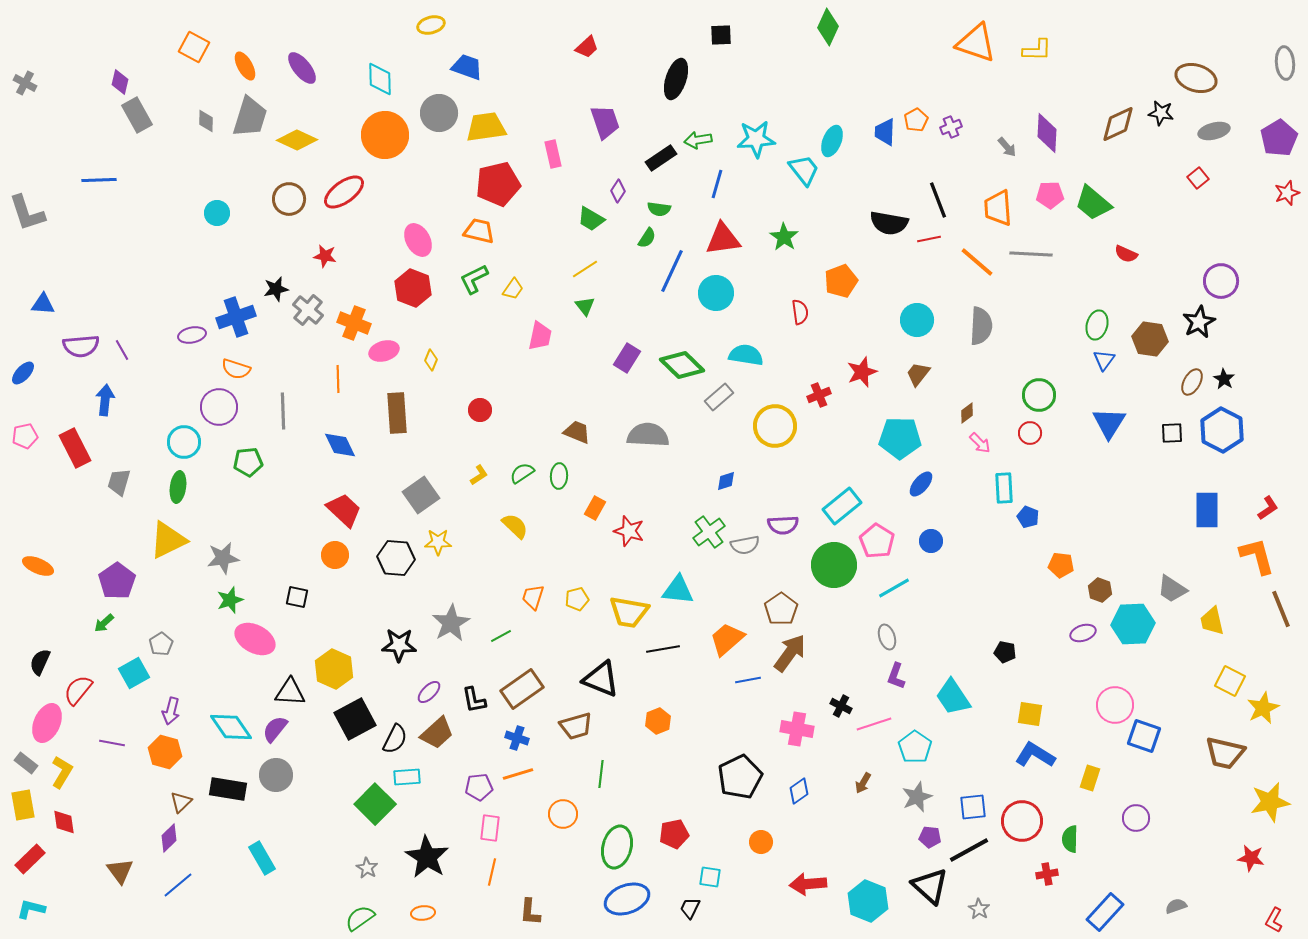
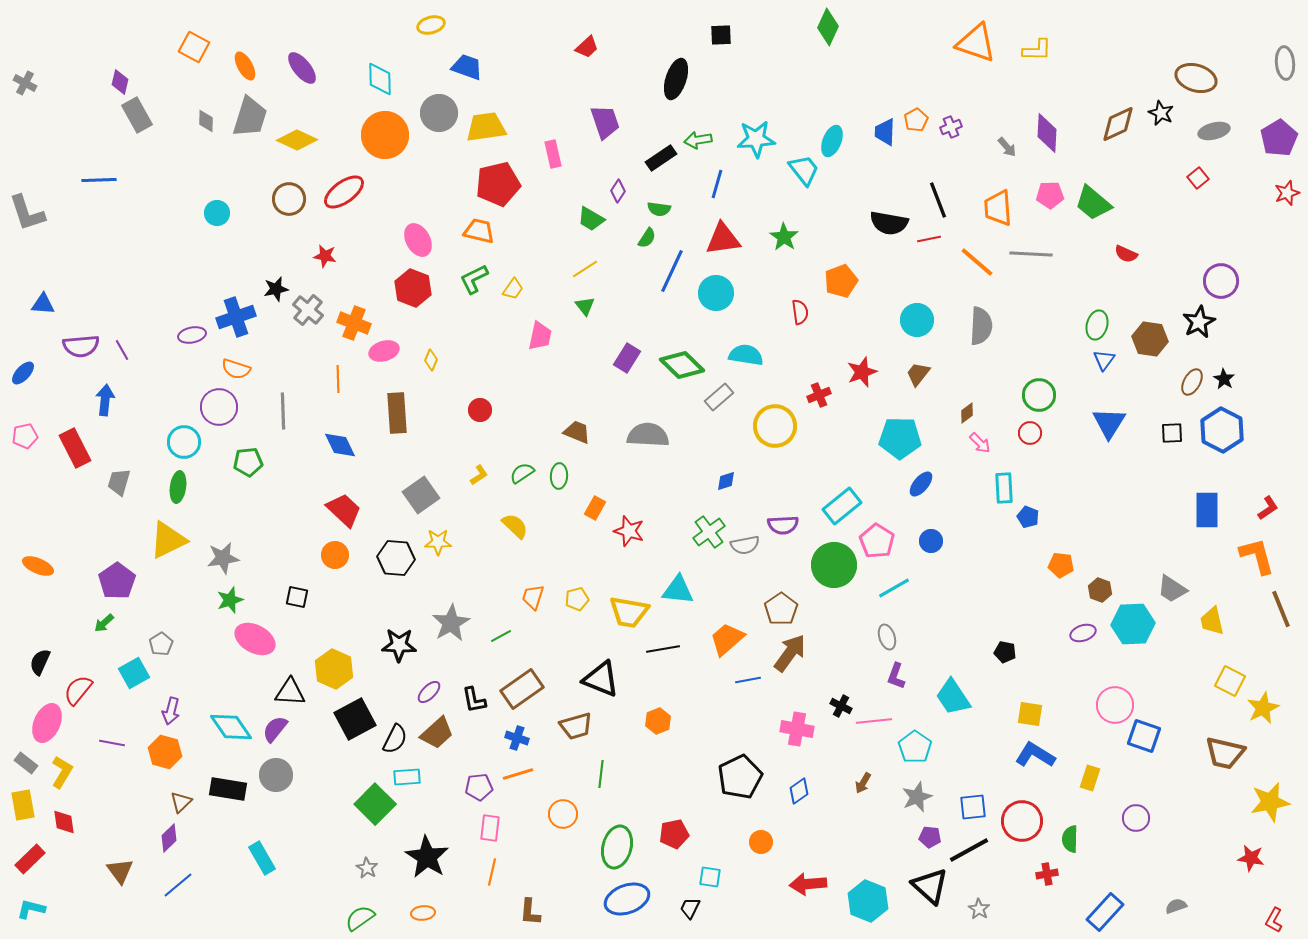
black star at (1161, 113): rotated 15 degrees clockwise
pink line at (874, 724): moved 3 px up; rotated 12 degrees clockwise
